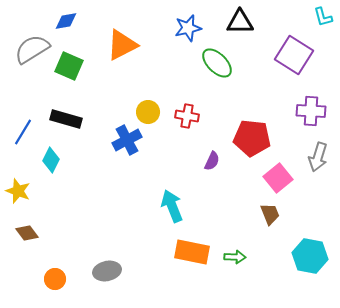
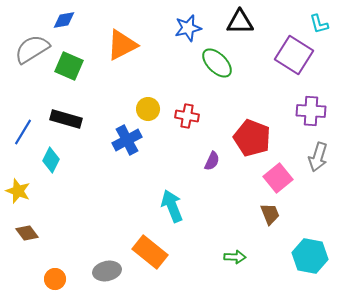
cyan L-shape: moved 4 px left, 7 px down
blue diamond: moved 2 px left, 1 px up
yellow circle: moved 3 px up
red pentagon: rotated 15 degrees clockwise
orange rectangle: moved 42 px left; rotated 28 degrees clockwise
